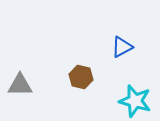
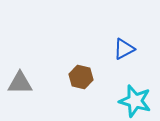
blue triangle: moved 2 px right, 2 px down
gray triangle: moved 2 px up
